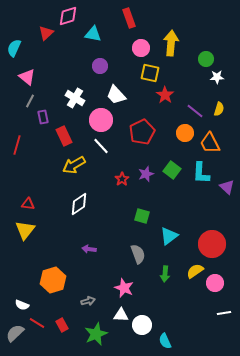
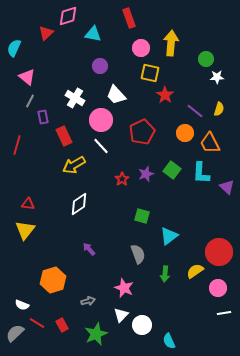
red circle at (212, 244): moved 7 px right, 8 px down
purple arrow at (89, 249): rotated 40 degrees clockwise
pink circle at (215, 283): moved 3 px right, 5 px down
white triangle at (121, 315): rotated 49 degrees counterclockwise
cyan semicircle at (165, 341): moved 4 px right
